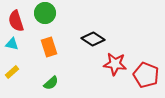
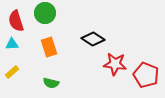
cyan triangle: rotated 16 degrees counterclockwise
green semicircle: rotated 56 degrees clockwise
